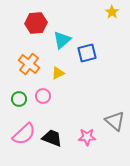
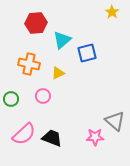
orange cross: rotated 25 degrees counterclockwise
green circle: moved 8 px left
pink star: moved 8 px right
